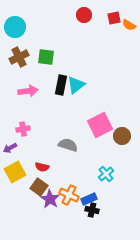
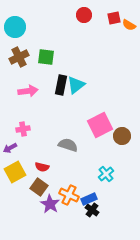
purple star: moved 5 px down
black cross: rotated 24 degrees clockwise
